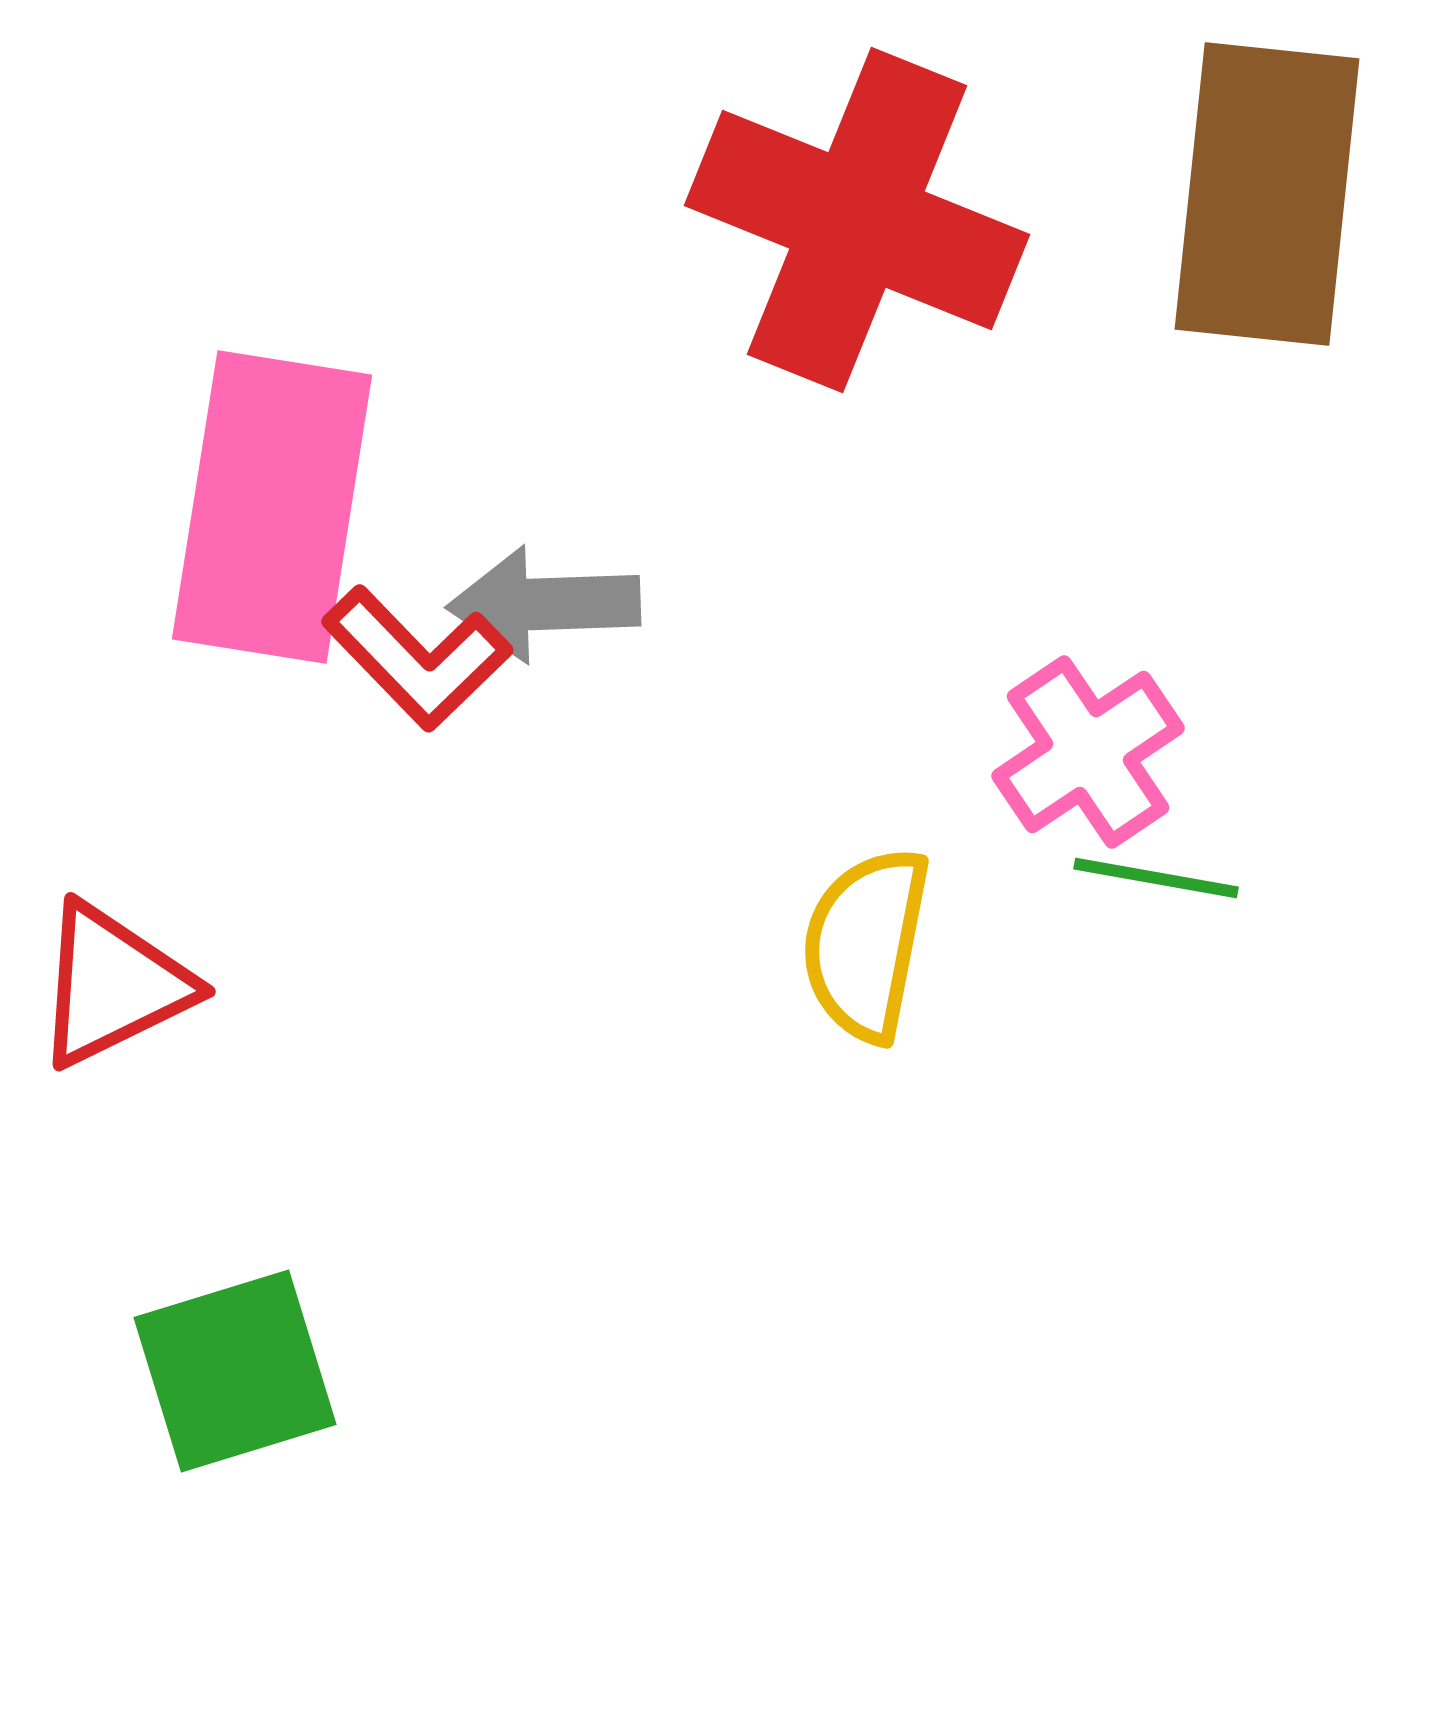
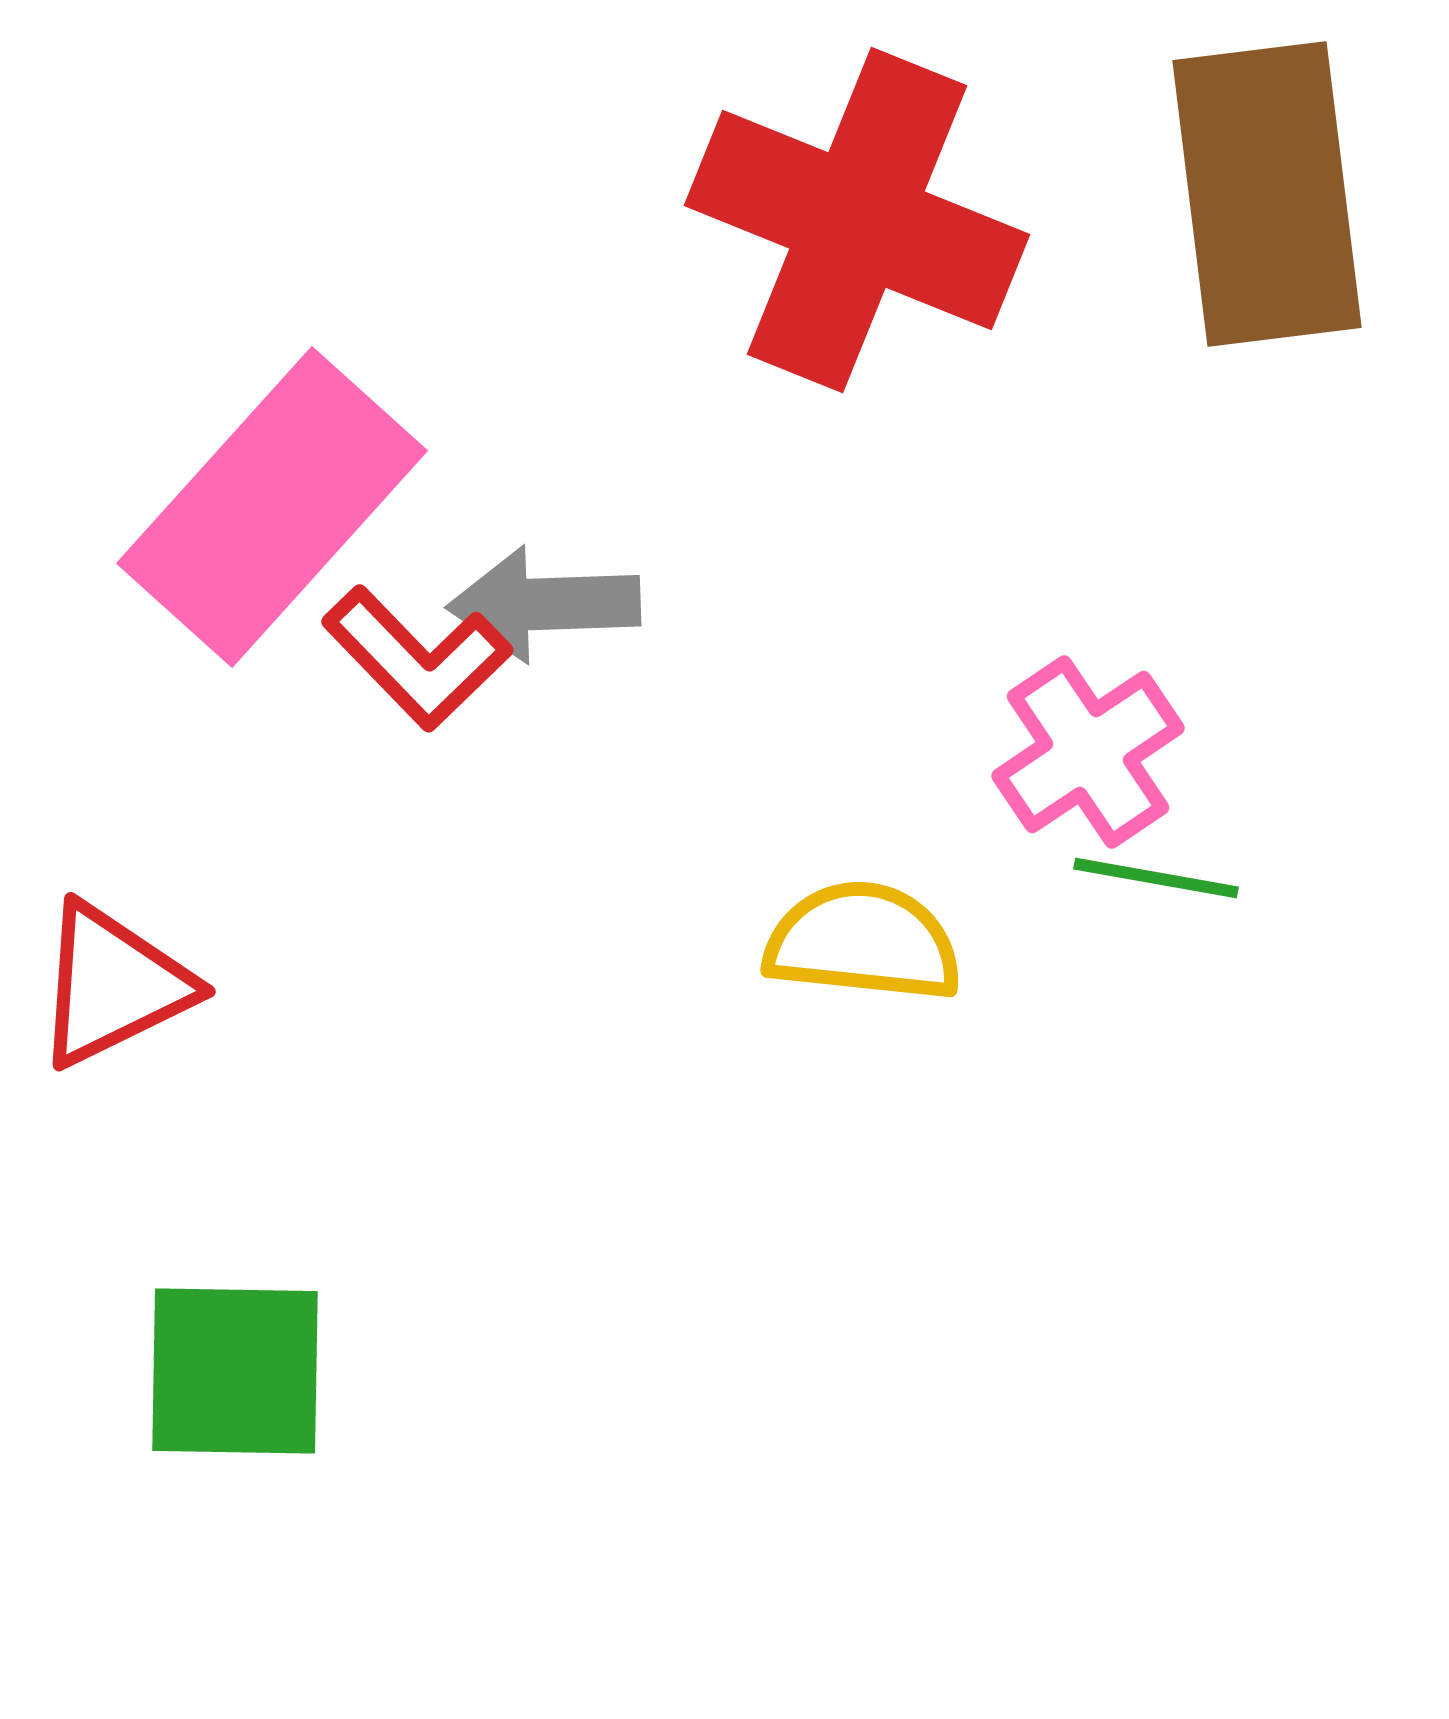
brown rectangle: rotated 13 degrees counterclockwise
pink rectangle: rotated 33 degrees clockwise
yellow semicircle: moved 3 px left, 2 px up; rotated 85 degrees clockwise
green square: rotated 18 degrees clockwise
